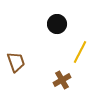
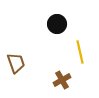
yellow line: rotated 40 degrees counterclockwise
brown trapezoid: moved 1 px down
